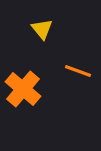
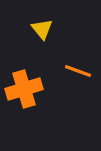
orange cross: moved 1 px right; rotated 33 degrees clockwise
